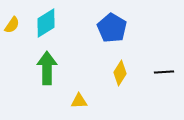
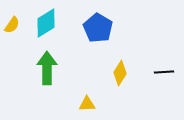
blue pentagon: moved 14 px left
yellow triangle: moved 8 px right, 3 px down
